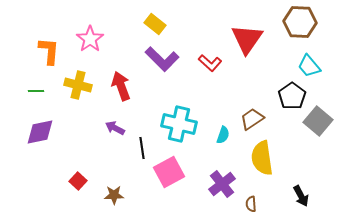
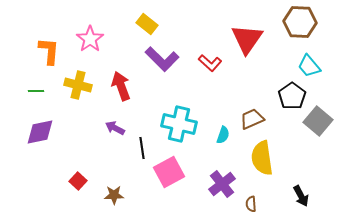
yellow rectangle: moved 8 px left
brown trapezoid: rotated 10 degrees clockwise
